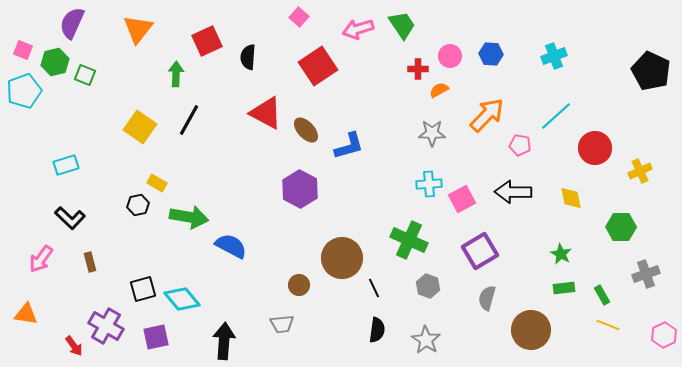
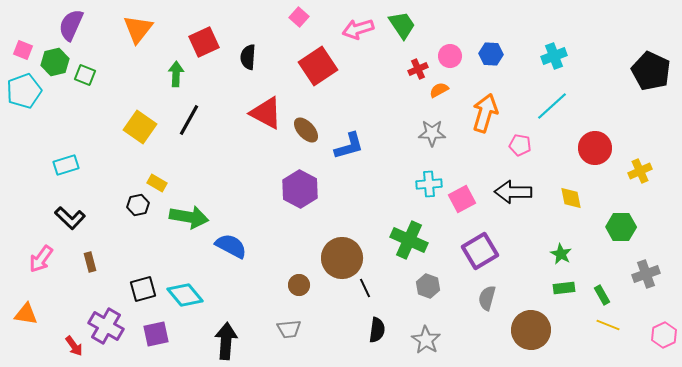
purple semicircle at (72, 23): moved 1 px left, 2 px down
red square at (207, 41): moved 3 px left, 1 px down
red cross at (418, 69): rotated 24 degrees counterclockwise
orange arrow at (487, 115): moved 2 px left, 2 px up; rotated 27 degrees counterclockwise
cyan line at (556, 116): moved 4 px left, 10 px up
black line at (374, 288): moved 9 px left
cyan diamond at (182, 299): moved 3 px right, 4 px up
gray trapezoid at (282, 324): moved 7 px right, 5 px down
purple square at (156, 337): moved 3 px up
black arrow at (224, 341): moved 2 px right
